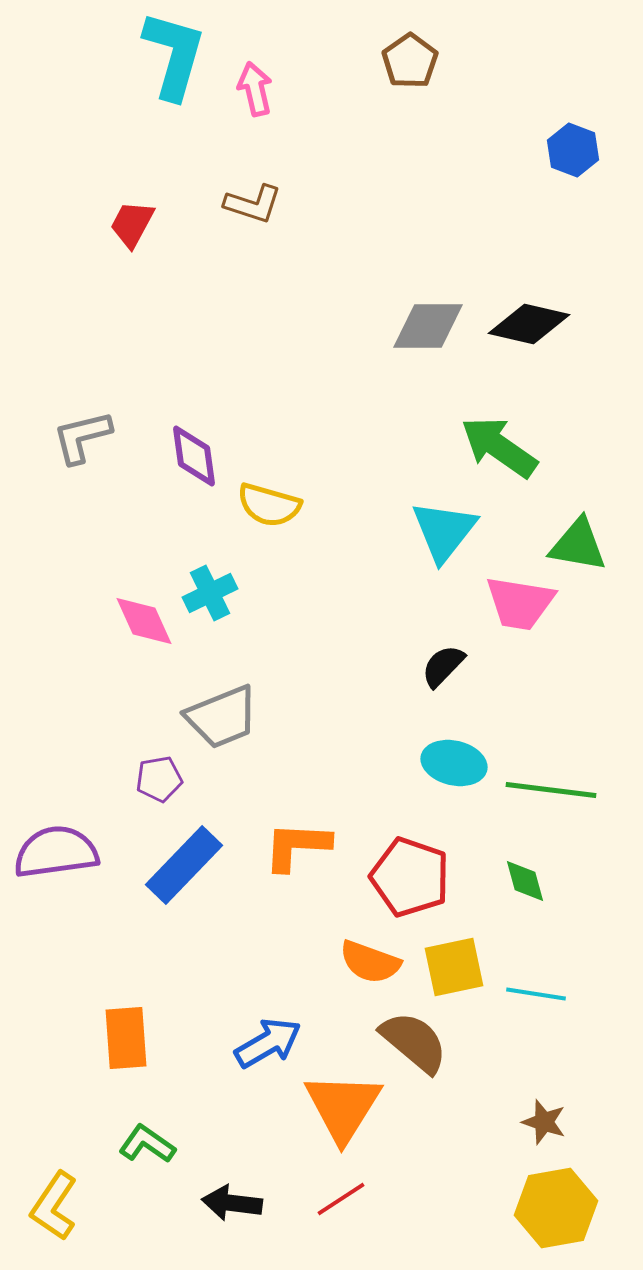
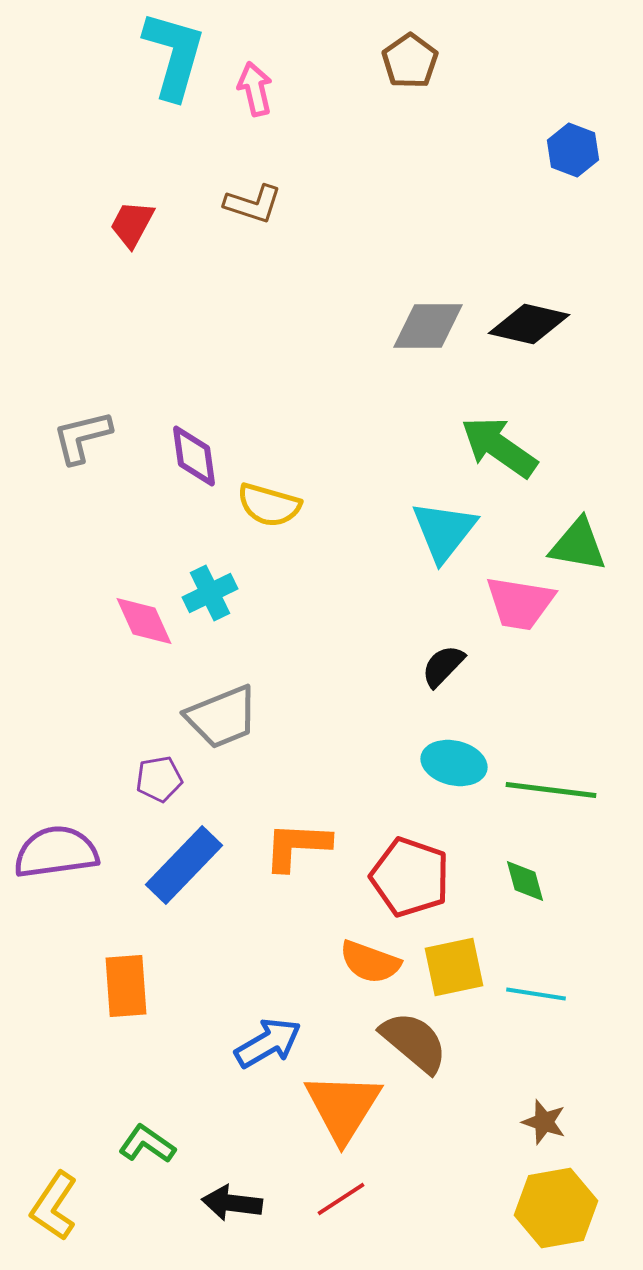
orange rectangle: moved 52 px up
